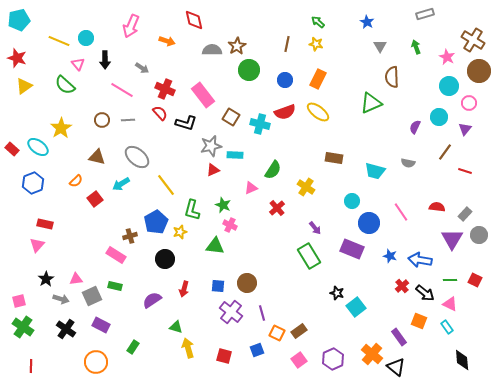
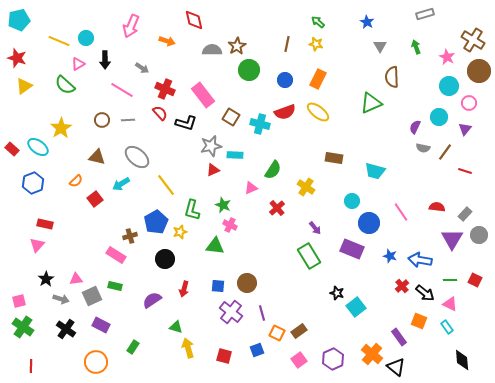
pink triangle at (78, 64): rotated 40 degrees clockwise
gray semicircle at (408, 163): moved 15 px right, 15 px up
